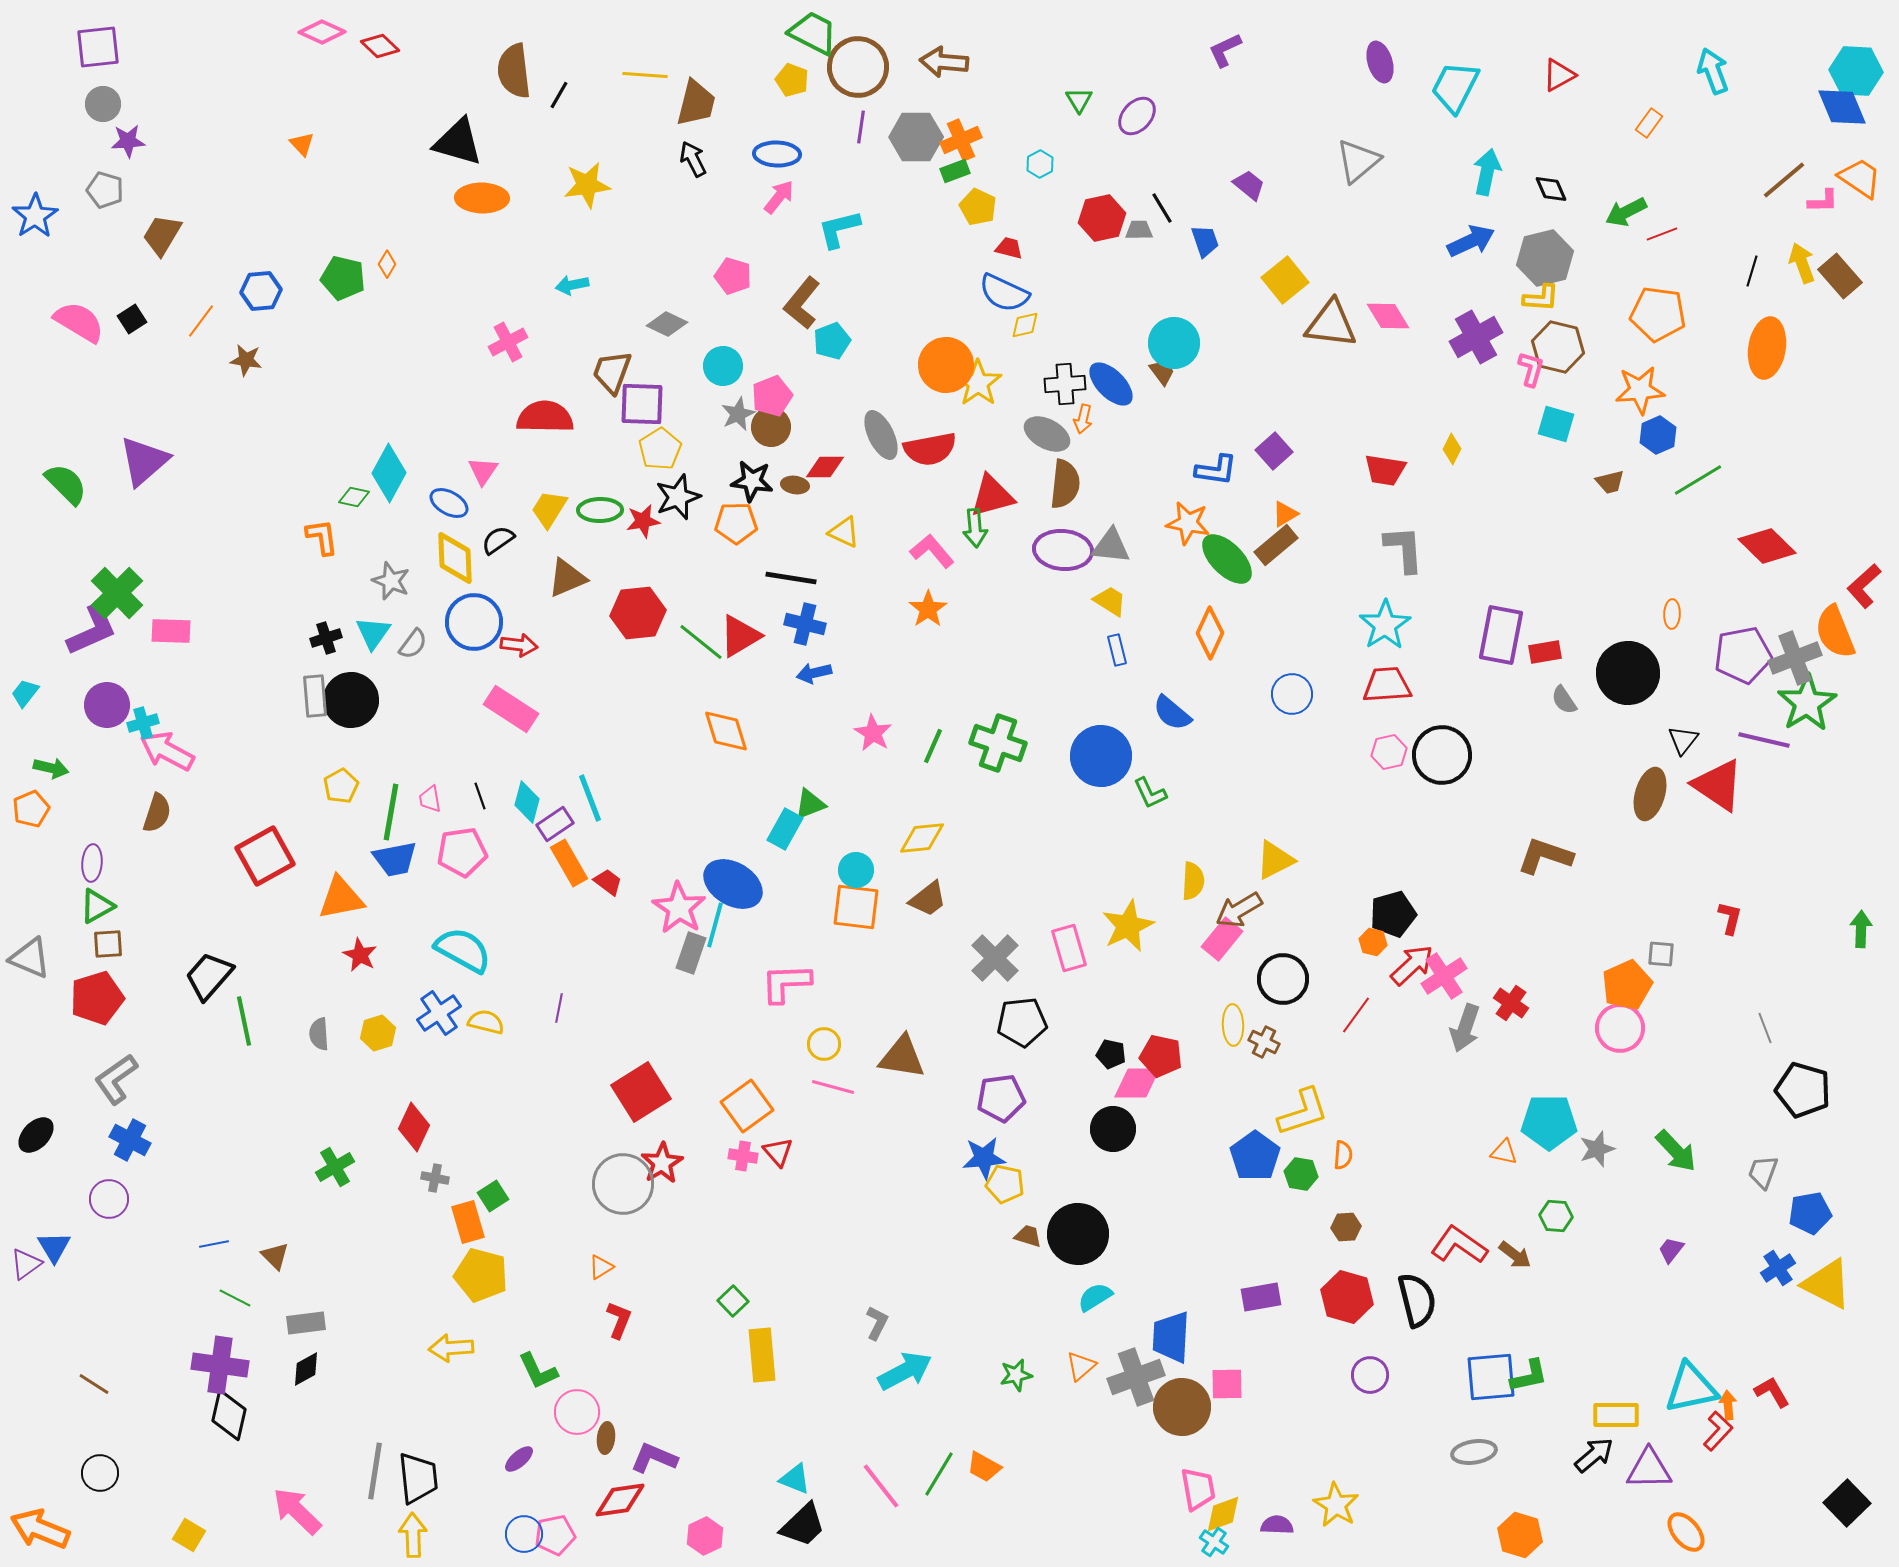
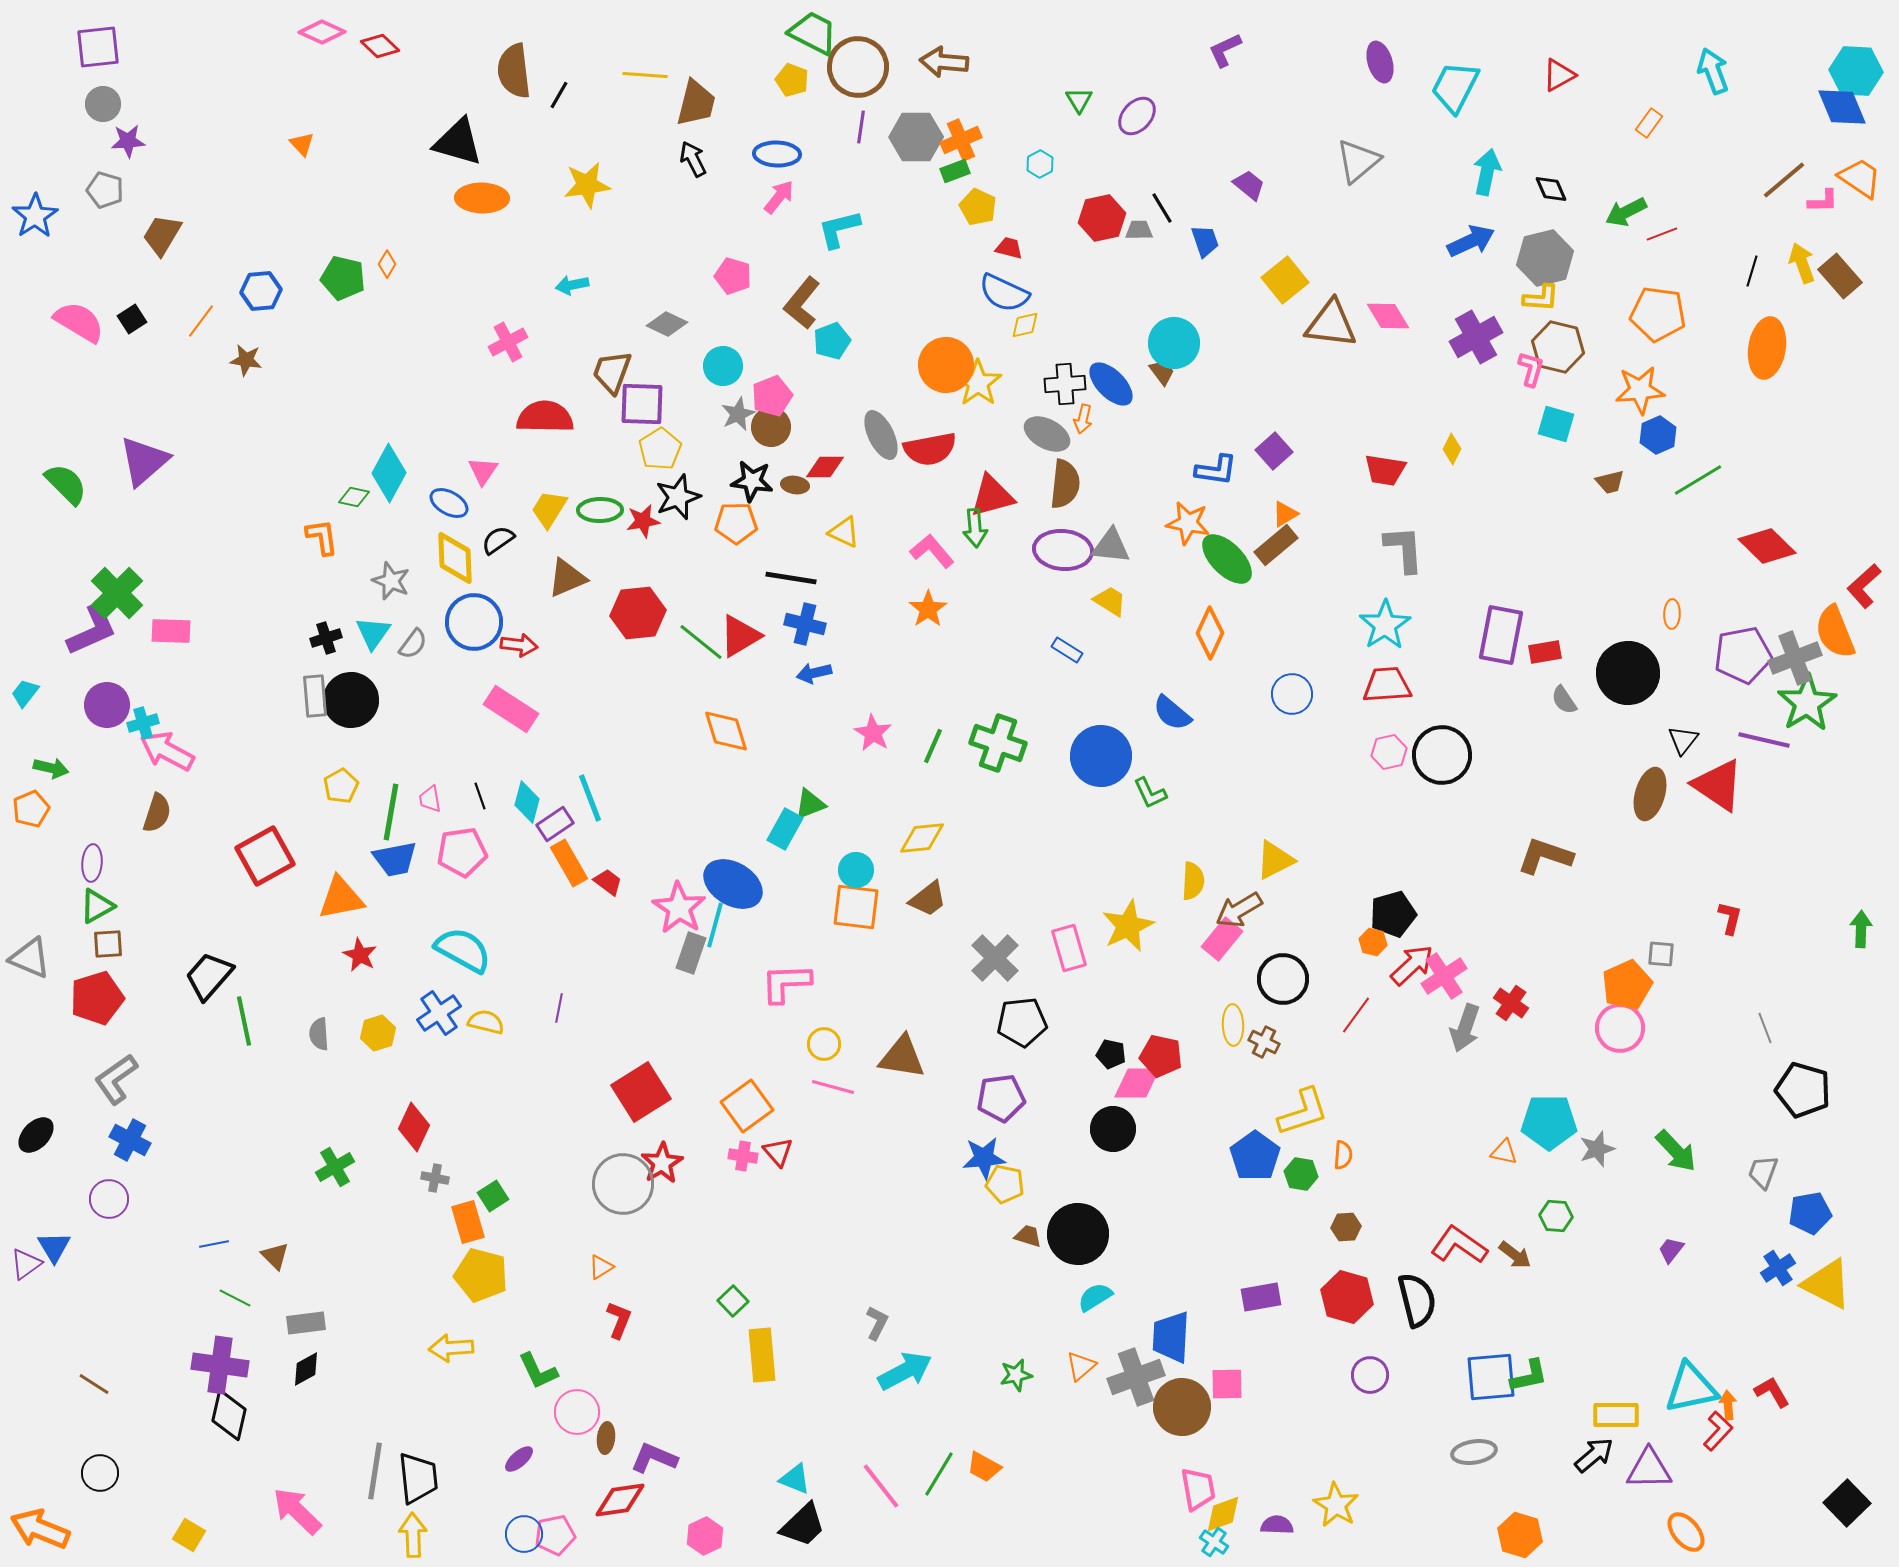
blue rectangle at (1117, 650): moved 50 px left; rotated 44 degrees counterclockwise
